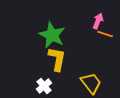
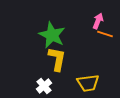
yellow trapezoid: moved 3 px left; rotated 120 degrees clockwise
